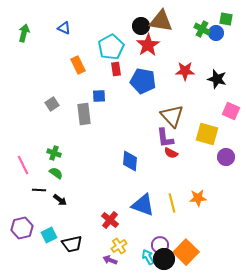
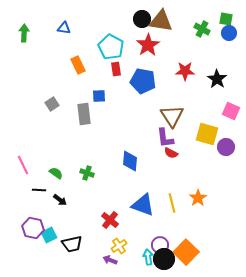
black circle at (141, 26): moved 1 px right, 7 px up
blue triangle at (64, 28): rotated 16 degrees counterclockwise
green arrow at (24, 33): rotated 12 degrees counterclockwise
blue circle at (216, 33): moved 13 px right
cyan pentagon at (111, 47): rotated 15 degrees counterclockwise
black star at (217, 79): rotated 18 degrees clockwise
brown triangle at (172, 116): rotated 10 degrees clockwise
green cross at (54, 153): moved 33 px right, 20 px down
purple circle at (226, 157): moved 10 px up
orange star at (198, 198): rotated 30 degrees counterclockwise
purple hexagon at (22, 228): moved 11 px right; rotated 25 degrees clockwise
cyan arrow at (148, 257): rotated 21 degrees clockwise
